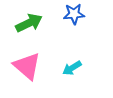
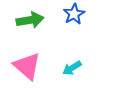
blue star: rotated 25 degrees counterclockwise
green arrow: moved 1 px right, 3 px up; rotated 16 degrees clockwise
